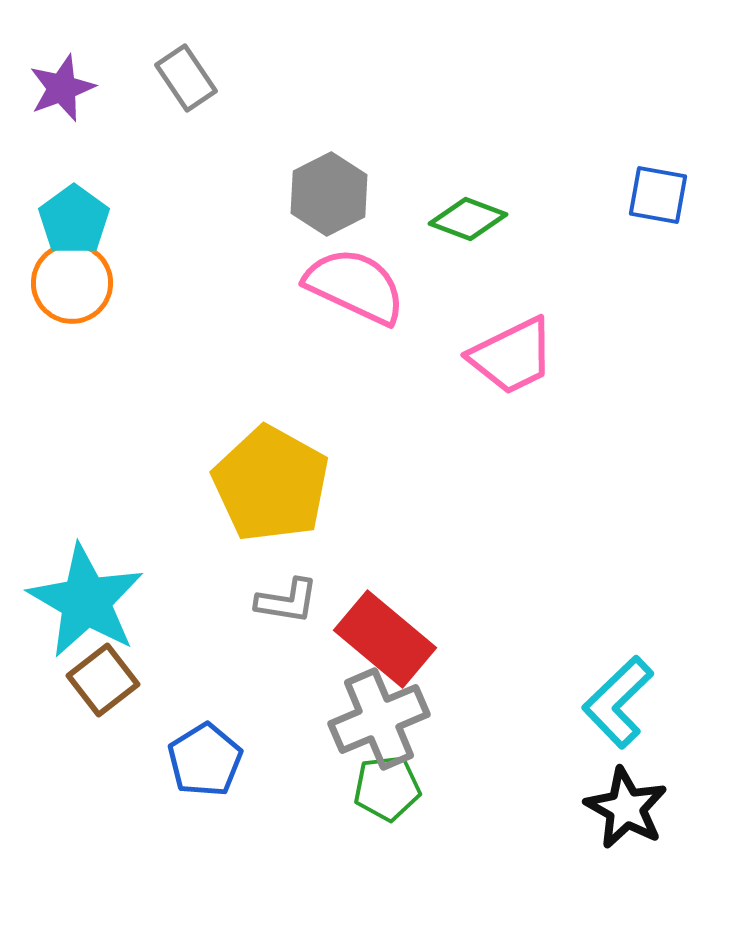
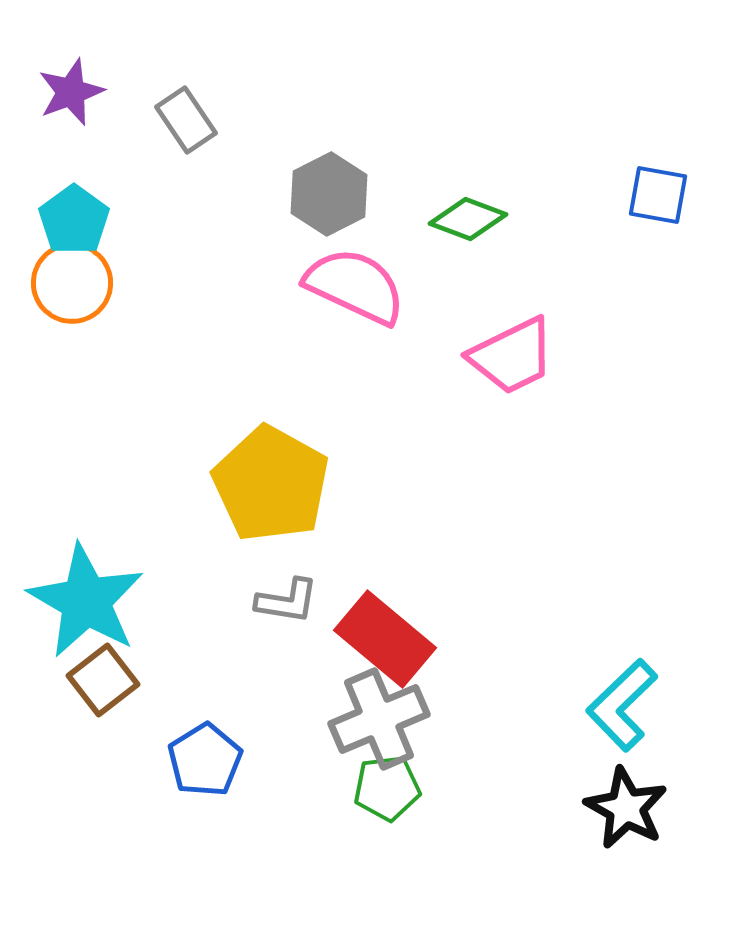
gray rectangle: moved 42 px down
purple star: moved 9 px right, 4 px down
cyan L-shape: moved 4 px right, 3 px down
